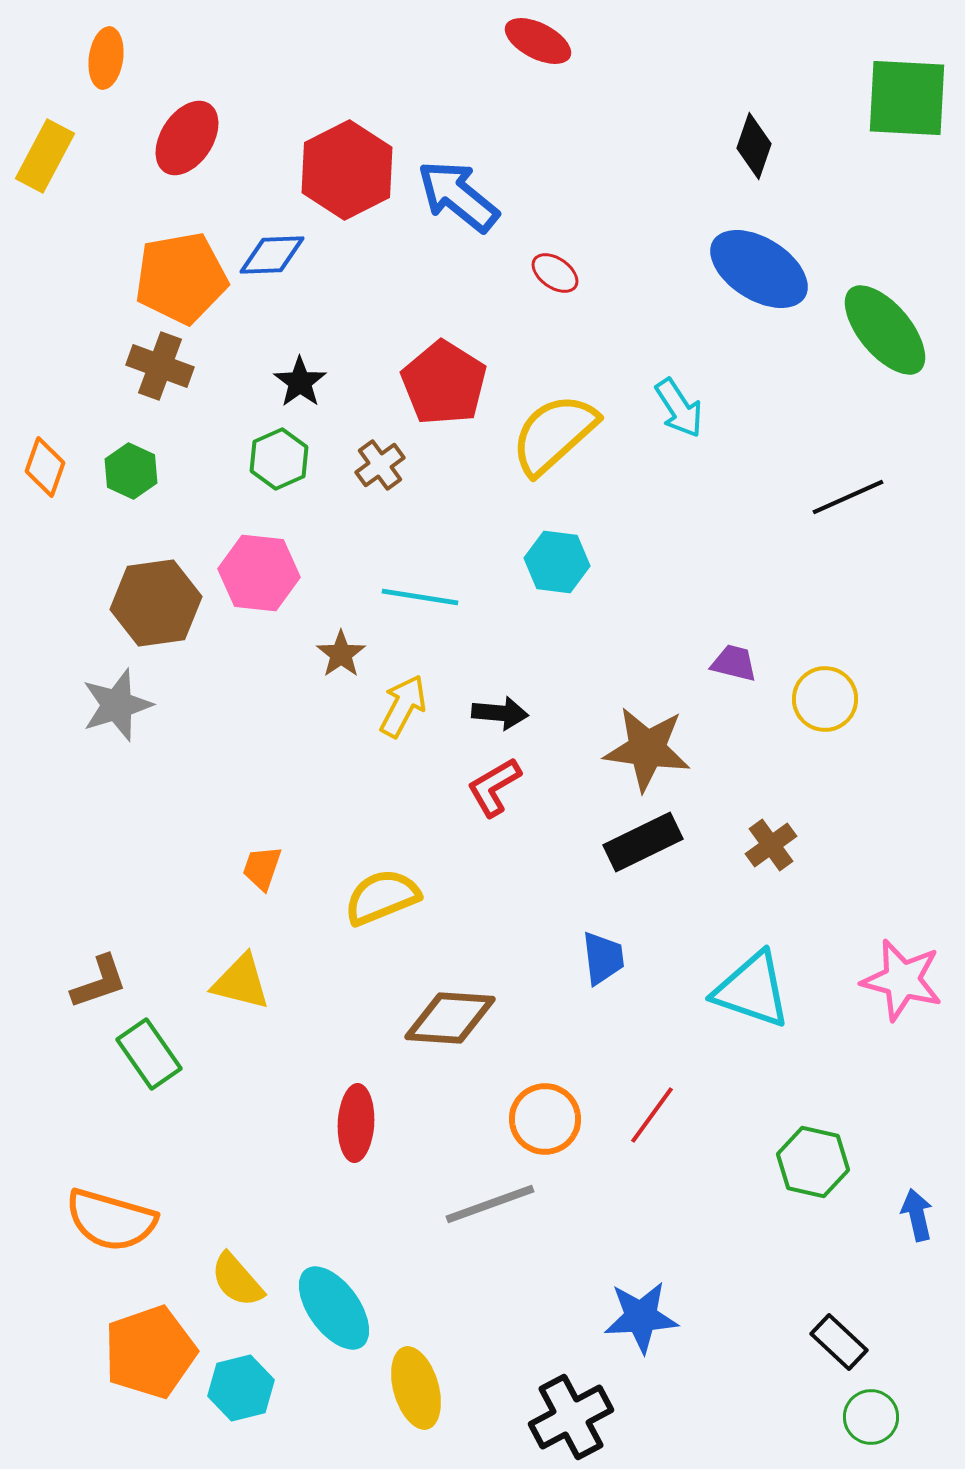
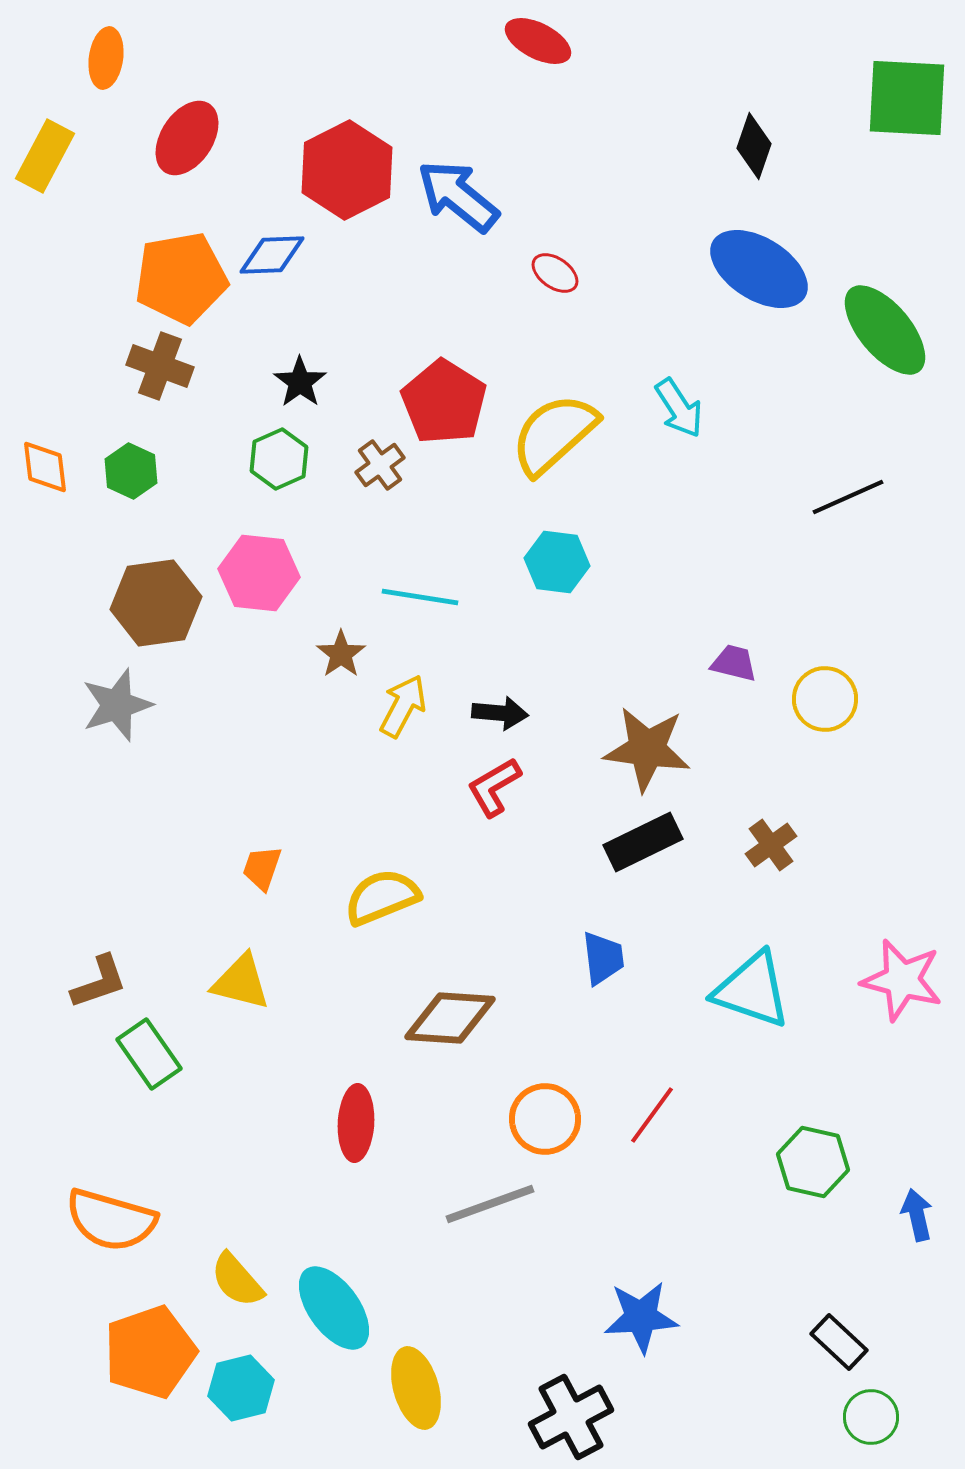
red pentagon at (444, 383): moved 19 px down
orange diamond at (45, 467): rotated 26 degrees counterclockwise
